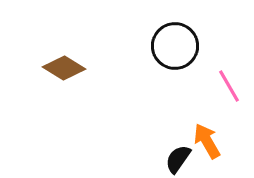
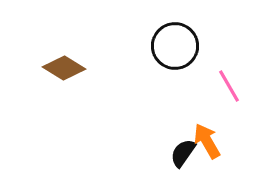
black semicircle: moved 5 px right, 6 px up
